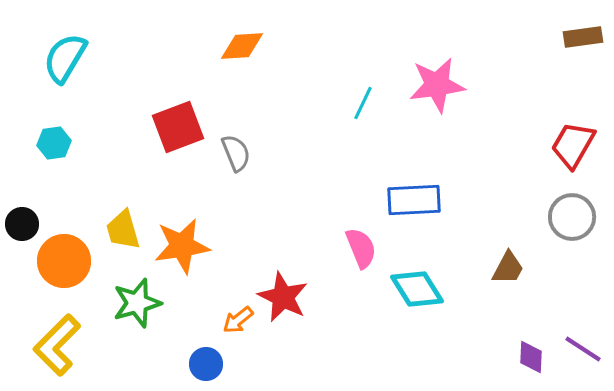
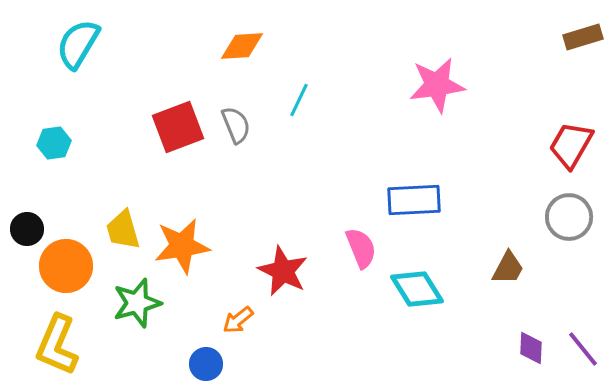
brown rectangle: rotated 9 degrees counterclockwise
cyan semicircle: moved 13 px right, 14 px up
cyan line: moved 64 px left, 3 px up
red trapezoid: moved 2 px left
gray semicircle: moved 28 px up
gray circle: moved 3 px left
black circle: moved 5 px right, 5 px down
orange circle: moved 2 px right, 5 px down
red star: moved 26 px up
yellow L-shape: rotated 22 degrees counterclockwise
purple line: rotated 18 degrees clockwise
purple diamond: moved 9 px up
